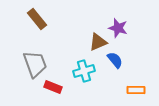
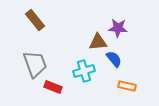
brown rectangle: moved 2 px left, 1 px down
purple star: rotated 12 degrees counterclockwise
brown triangle: rotated 18 degrees clockwise
blue semicircle: moved 1 px left, 1 px up
orange rectangle: moved 9 px left, 4 px up; rotated 12 degrees clockwise
